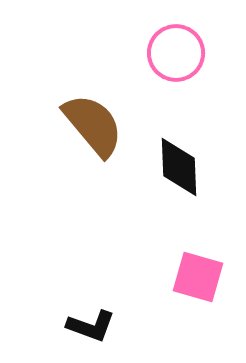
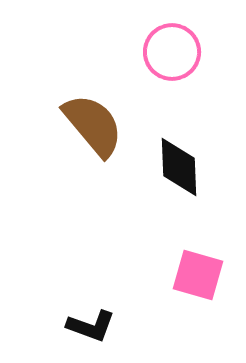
pink circle: moved 4 px left, 1 px up
pink square: moved 2 px up
